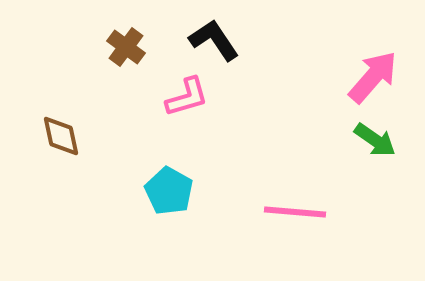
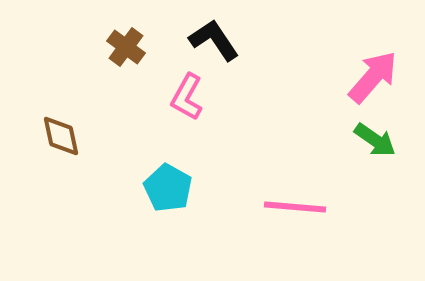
pink L-shape: rotated 135 degrees clockwise
cyan pentagon: moved 1 px left, 3 px up
pink line: moved 5 px up
